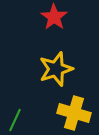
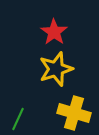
red star: moved 15 px down
green line: moved 3 px right, 1 px up
